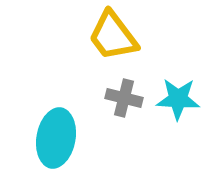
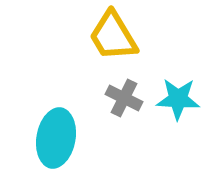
yellow trapezoid: rotated 6 degrees clockwise
gray cross: rotated 12 degrees clockwise
